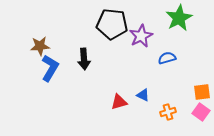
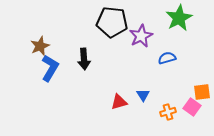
black pentagon: moved 2 px up
brown star: rotated 18 degrees counterclockwise
blue triangle: rotated 32 degrees clockwise
pink square: moved 9 px left, 5 px up
